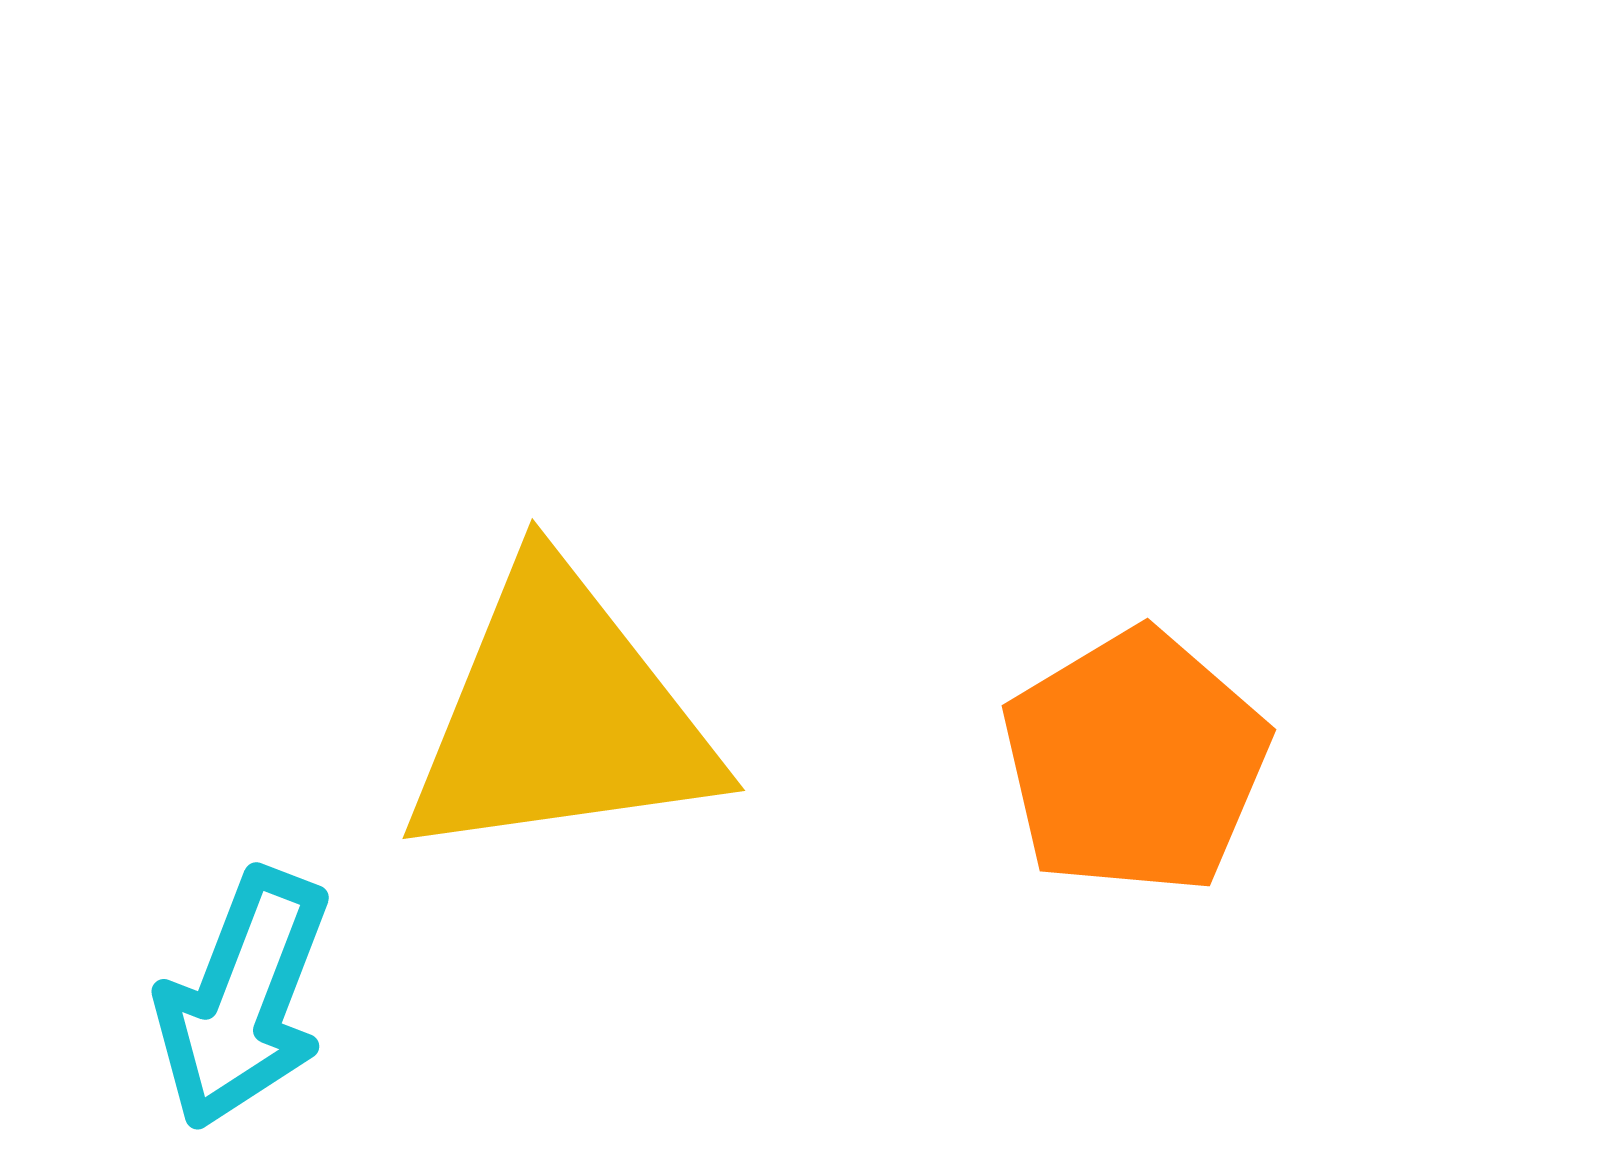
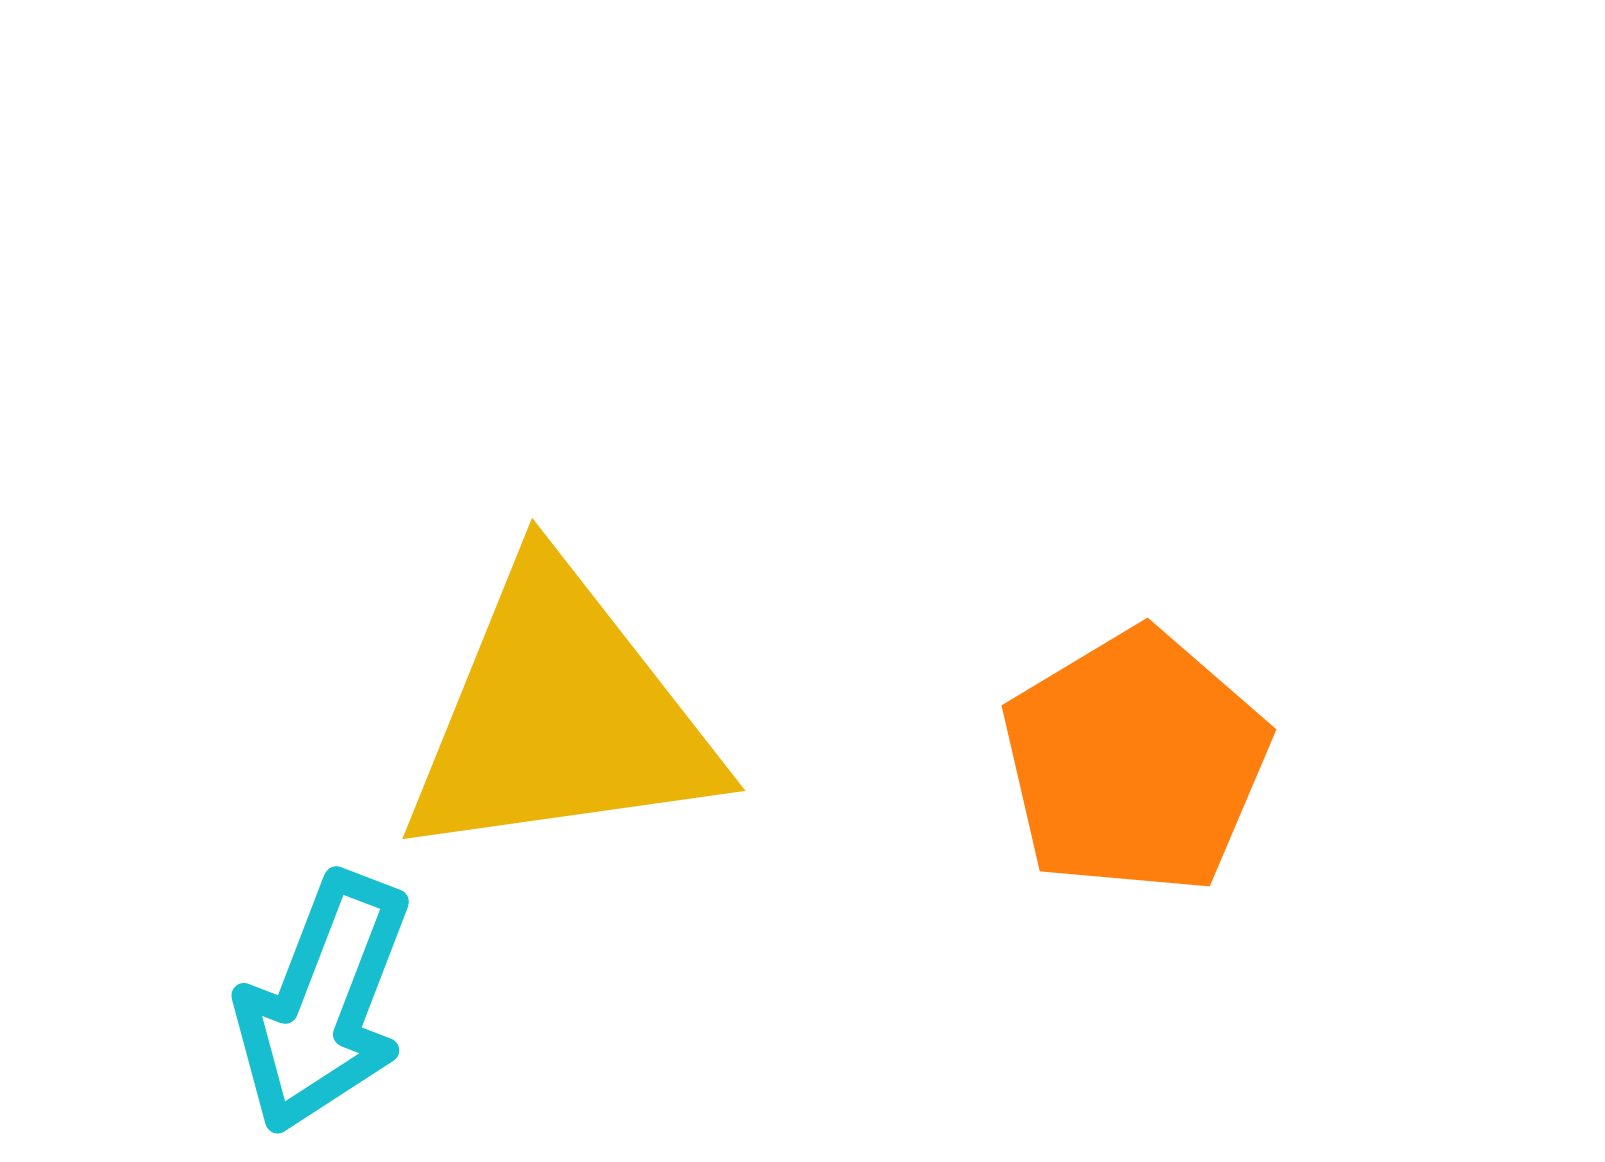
cyan arrow: moved 80 px right, 4 px down
